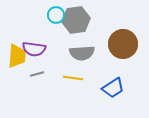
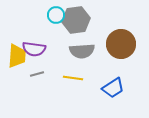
brown circle: moved 2 px left
gray semicircle: moved 2 px up
